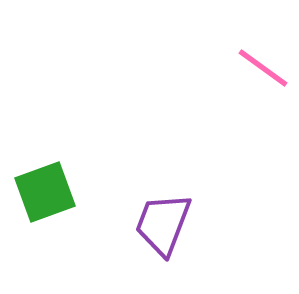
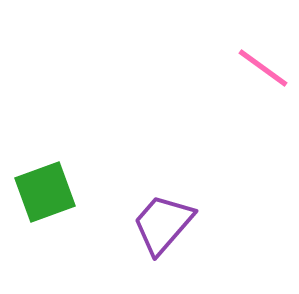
purple trapezoid: rotated 20 degrees clockwise
